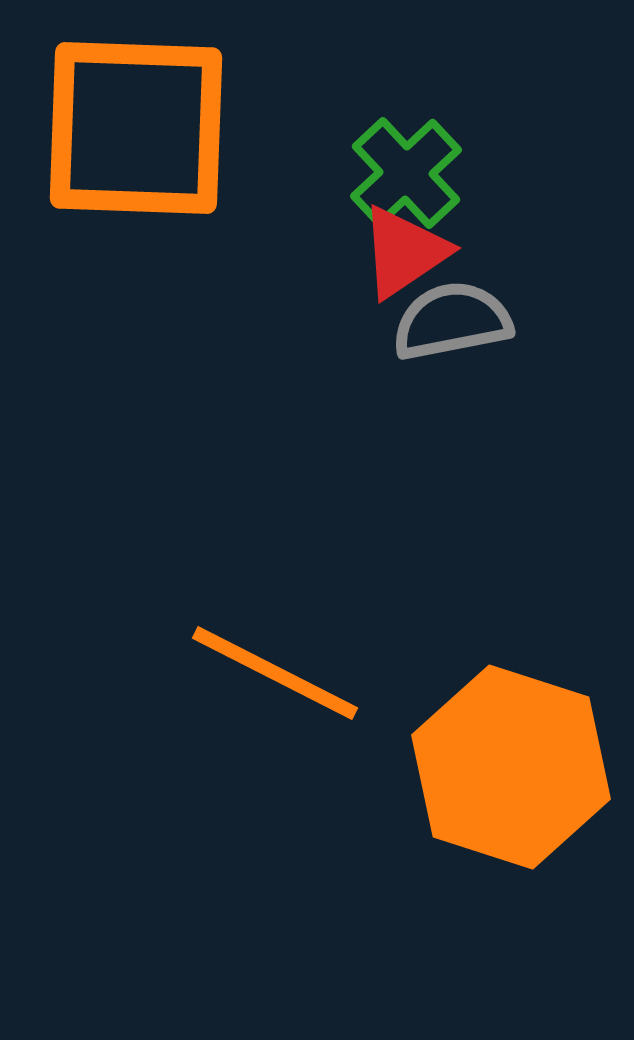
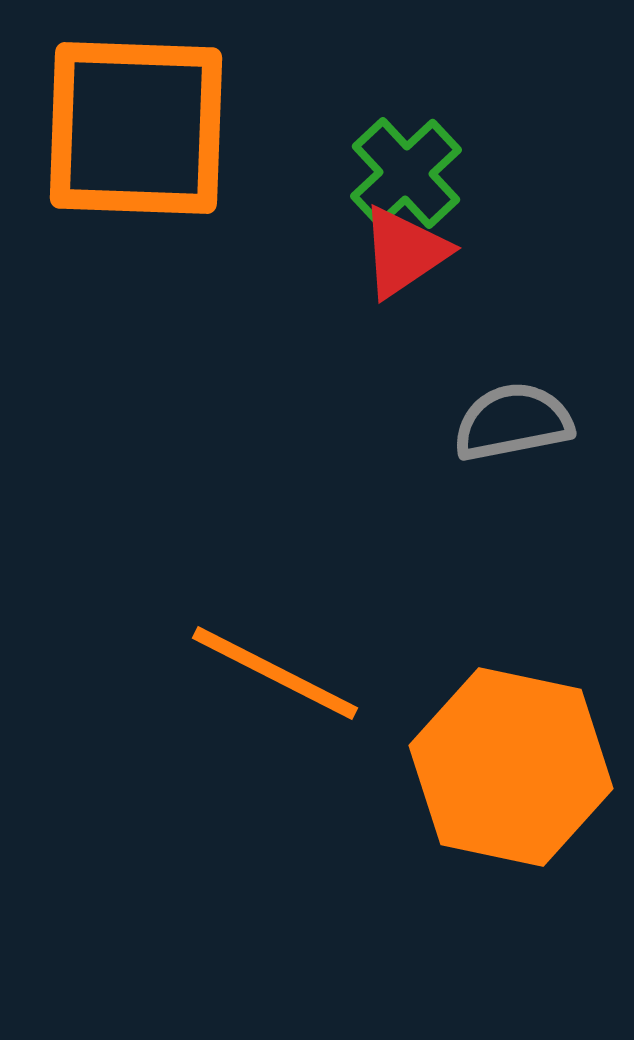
gray semicircle: moved 61 px right, 101 px down
orange hexagon: rotated 6 degrees counterclockwise
